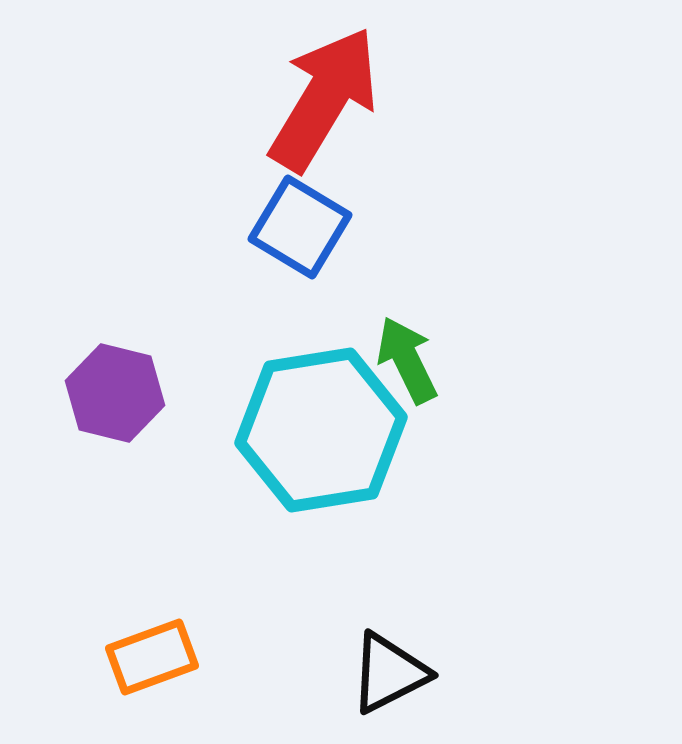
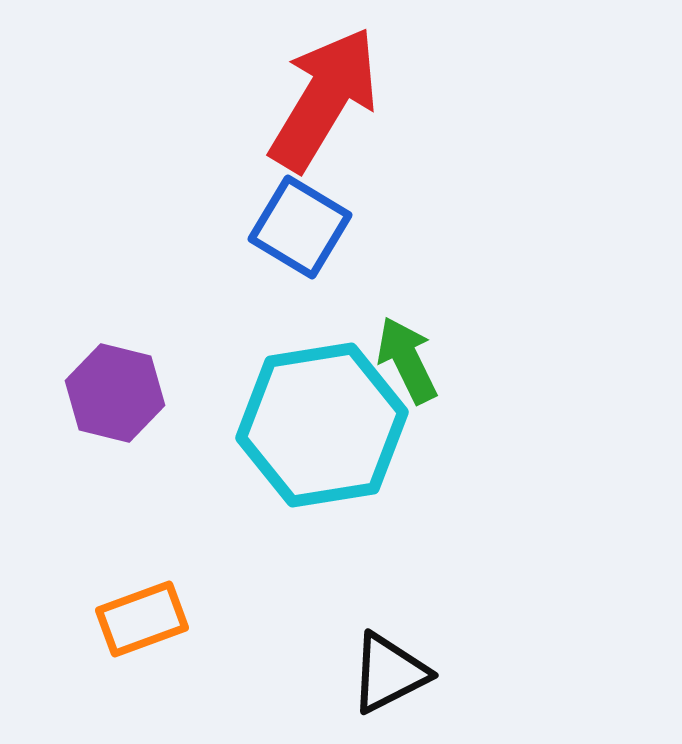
cyan hexagon: moved 1 px right, 5 px up
orange rectangle: moved 10 px left, 38 px up
